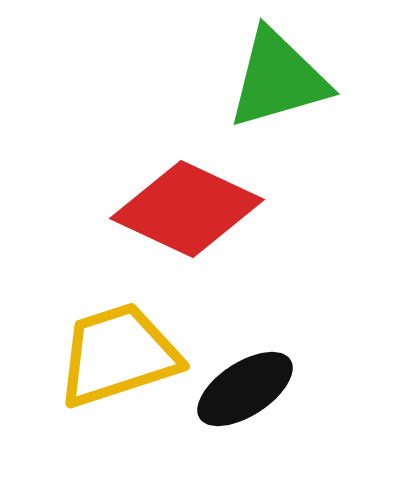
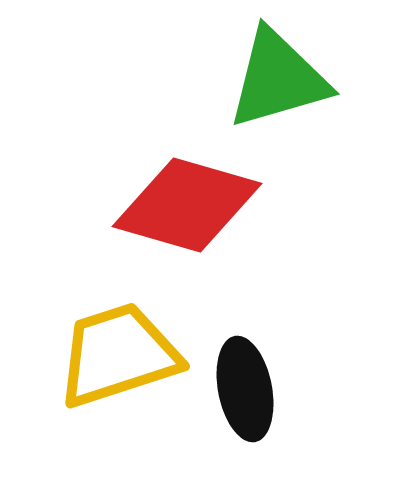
red diamond: moved 4 px up; rotated 9 degrees counterclockwise
black ellipse: rotated 68 degrees counterclockwise
